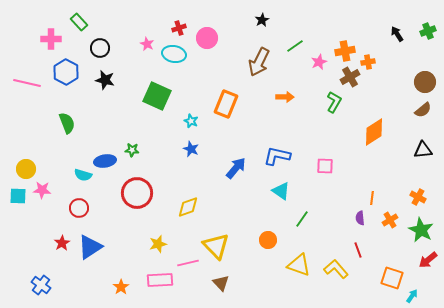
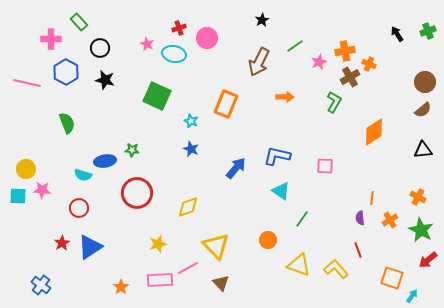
orange cross at (368, 62): moved 1 px right, 2 px down; rotated 32 degrees clockwise
pink line at (188, 263): moved 5 px down; rotated 15 degrees counterclockwise
